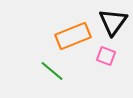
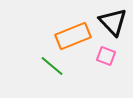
black triangle: rotated 20 degrees counterclockwise
green line: moved 5 px up
